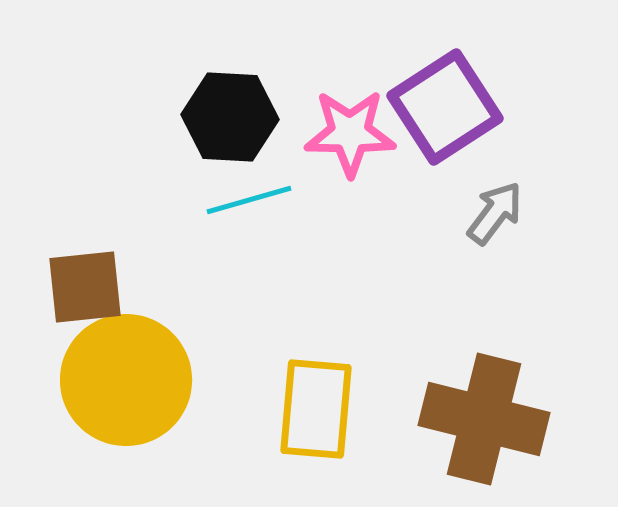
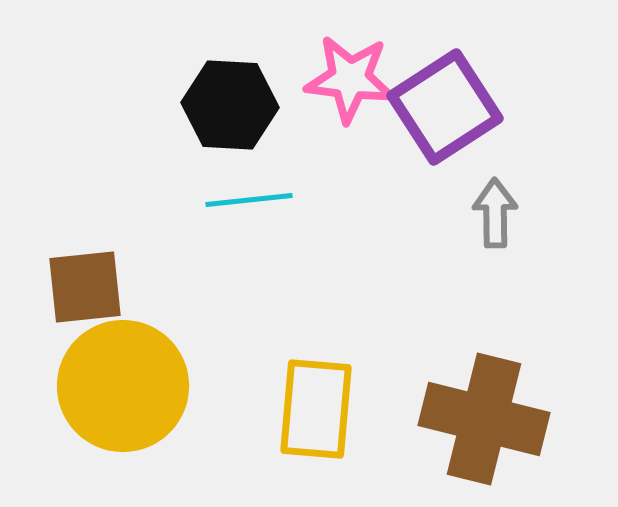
black hexagon: moved 12 px up
pink star: moved 54 px up; rotated 6 degrees clockwise
cyan line: rotated 10 degrees clockwise
gray arrow: rotated 38 degrees counterclockwise
yellow circle: moved 3 px left, 6 px down
